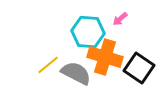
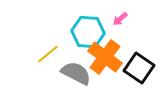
orange cross: rotated 20 degrees clockwise
yellow line: moved 11 px up
